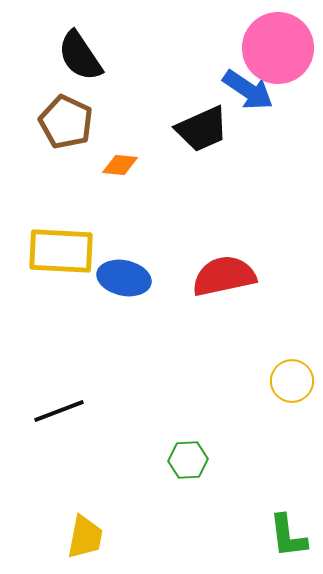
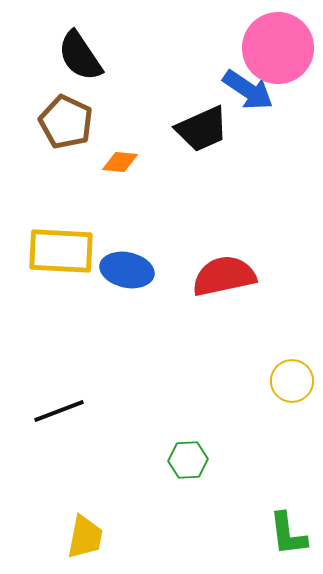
orange diamond: moved 3 px up
blue ellipse: moved 3 px right, 8 px up
green L-shape: moved 2 px up
